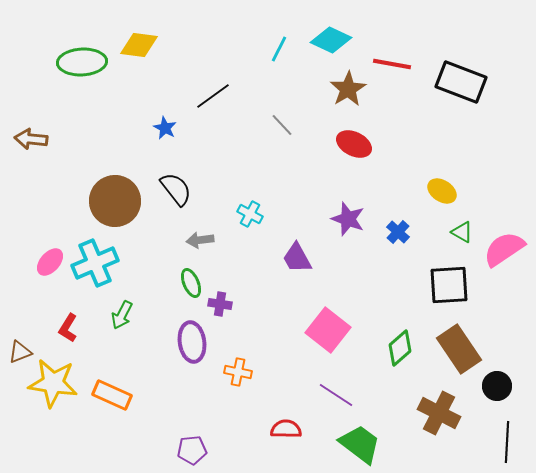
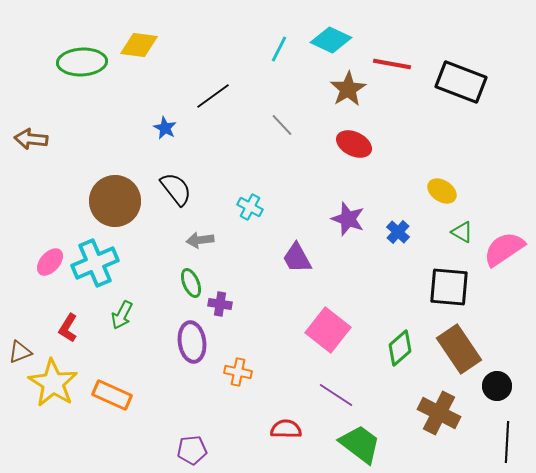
cyan cross at (250, 214): moved 7 px up
black square at (449, 285): moved 2 px down; rotated 9 degrees clockwise
yellow star at (53, 383): rotated 24 degrees clockwise
